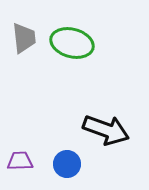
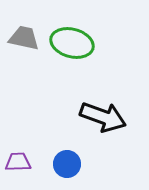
gray trapezoid: rotated 72 degrees counterclockwise
black arrow: moved 3 px left, 13 px up
purple trapezoid: moved 2 px left, 1 px down
